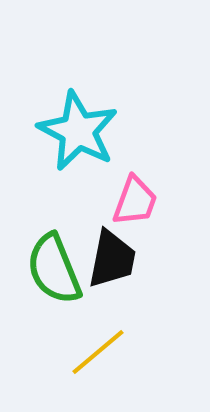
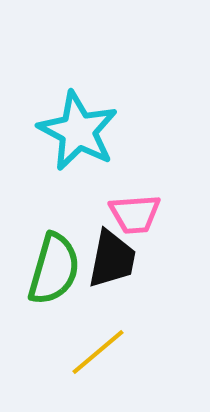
pink trapezoid: moved 13 px down; rotated 66 degrees clockwise
green semicircle: rotated 142 degrees counterclockwise
